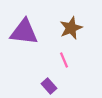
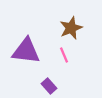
purple triangle: moved 2 px right, 19 px down
pink line: moved 5 px up
